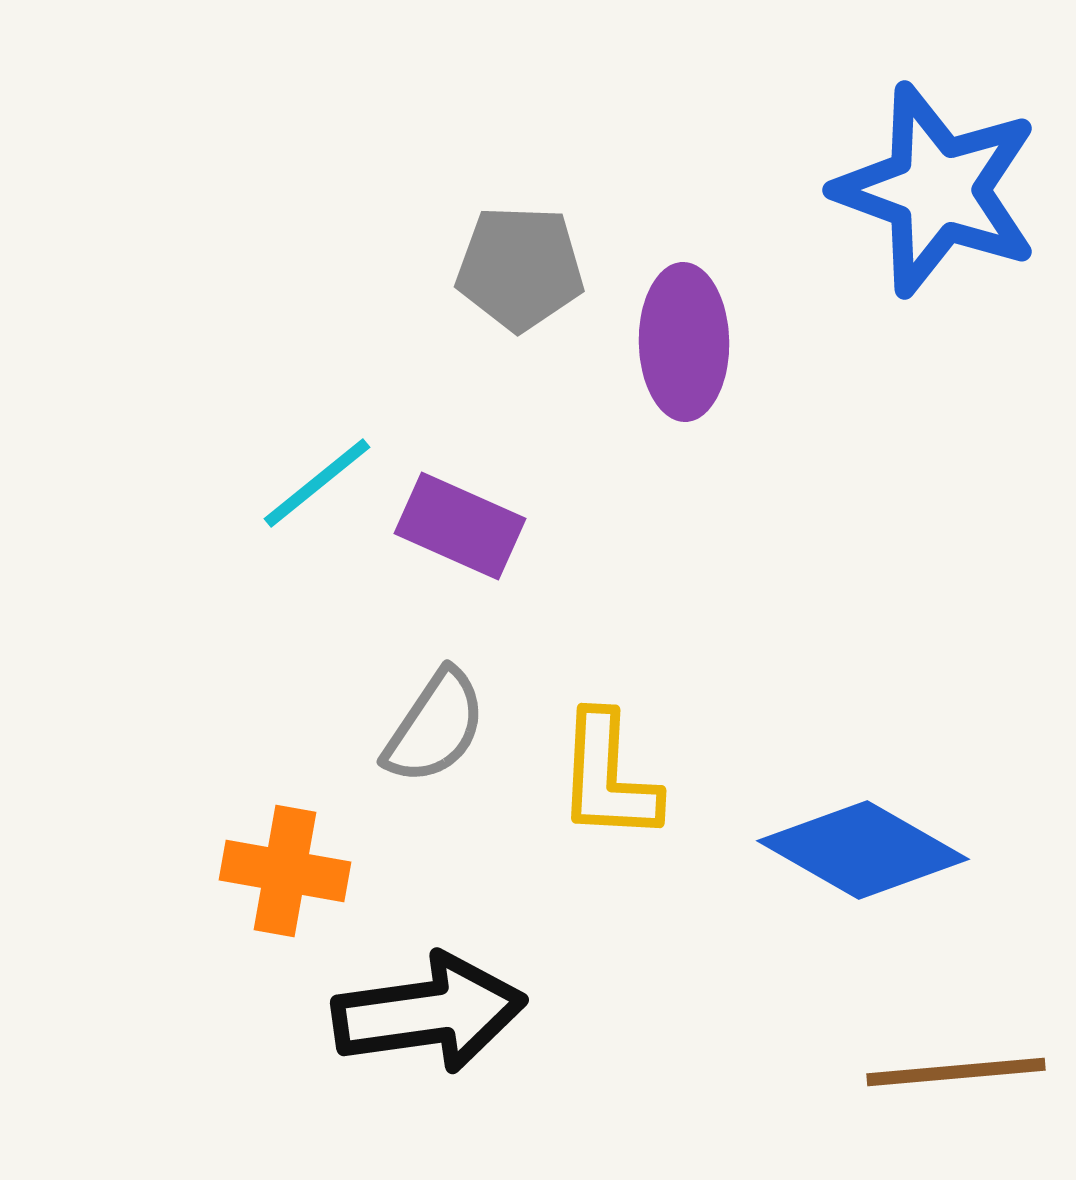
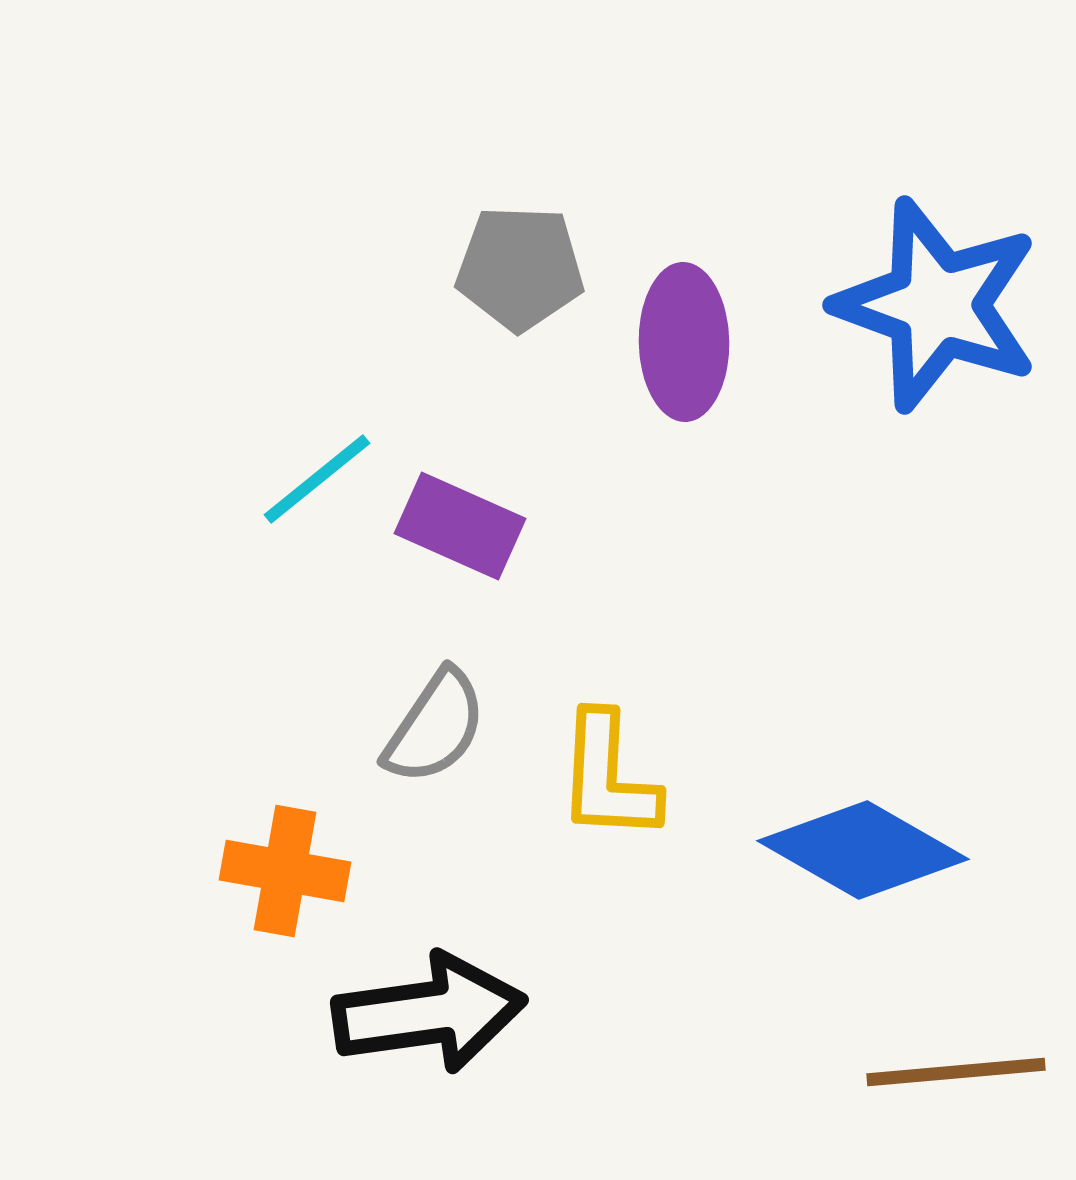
blue star: moved 115 px down
cyan line: moved 4 px up
